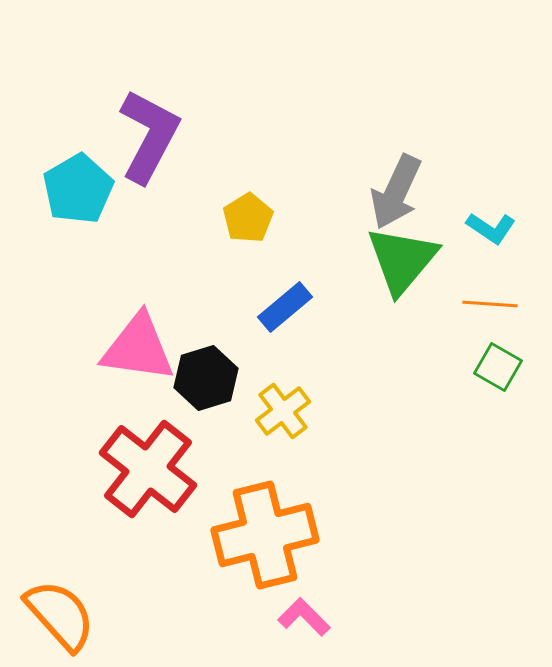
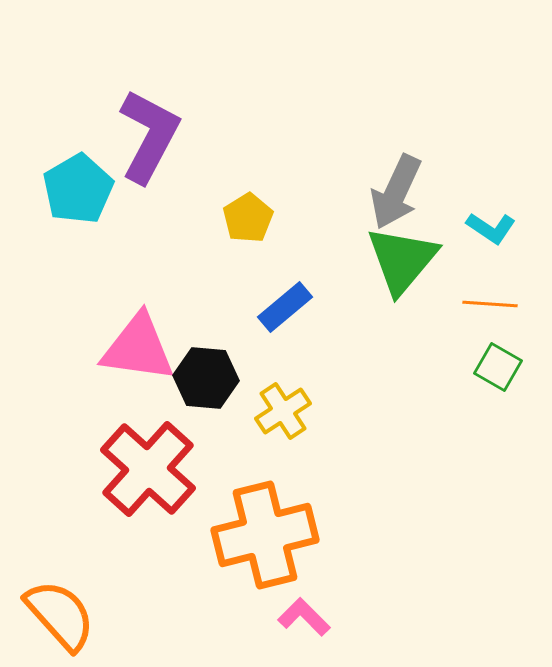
black hexagon: rotated 22 degrees clockwise
yellow cross: rotated 4 degrees clockwise
red cross: rotated 4 degrees clockwise
